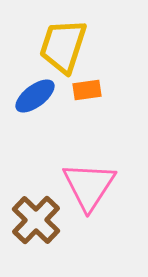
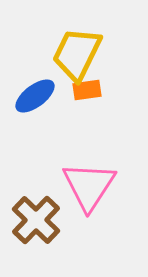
yellow trapezoid: moved 14 px right, 8 px down; rotated 8 degrees clockwise
